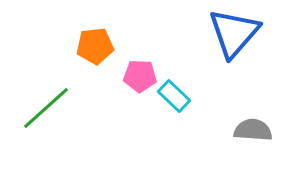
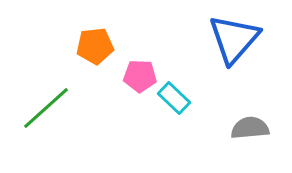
blue triangle: moved 6 px down
cyan rectangle: moved 2 px down
gray semicircle: moved 3 px left, 2 px up; rotated 9 degrees counterclockwise
